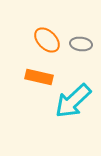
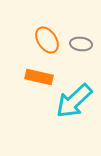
orange ellipse: rotated 12 degrees clockwise
cyan arrow: moved 1 px right
